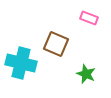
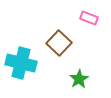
brown square: moved 3 px right, 1 px up; rotated 20 degrees clockwise
green star: moved 7 px left, 5 px down; rotated 18 degrees clockwise
